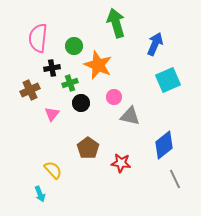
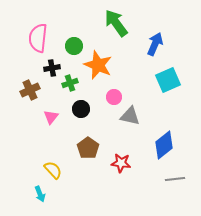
green arrow: rotated 20 degrees counterclockwise
black circle: moved 6 px down
pink triangle: moved 1 px left, 3 px down
gray line: rotated 72 degrees counterclockwise
